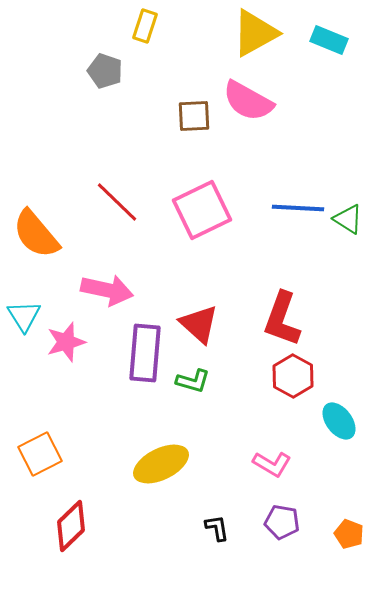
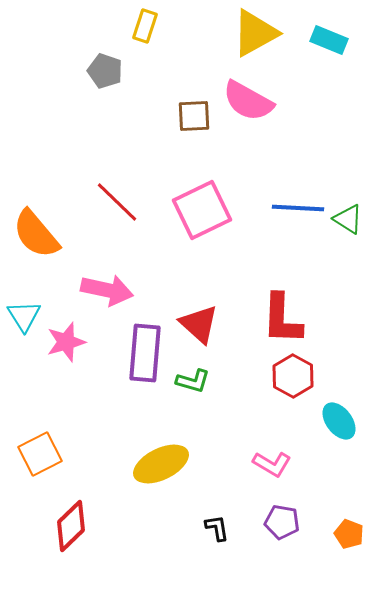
red L-shape: rotated 18 degrees counterclockwise
